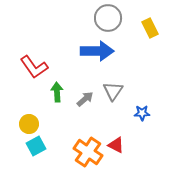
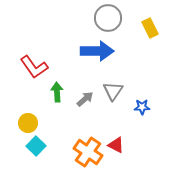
blue star: moved 6 px up
yellow circle: moved 1 px left, 1 px up
cyan square: rotated 18 degrees counterclockwise
